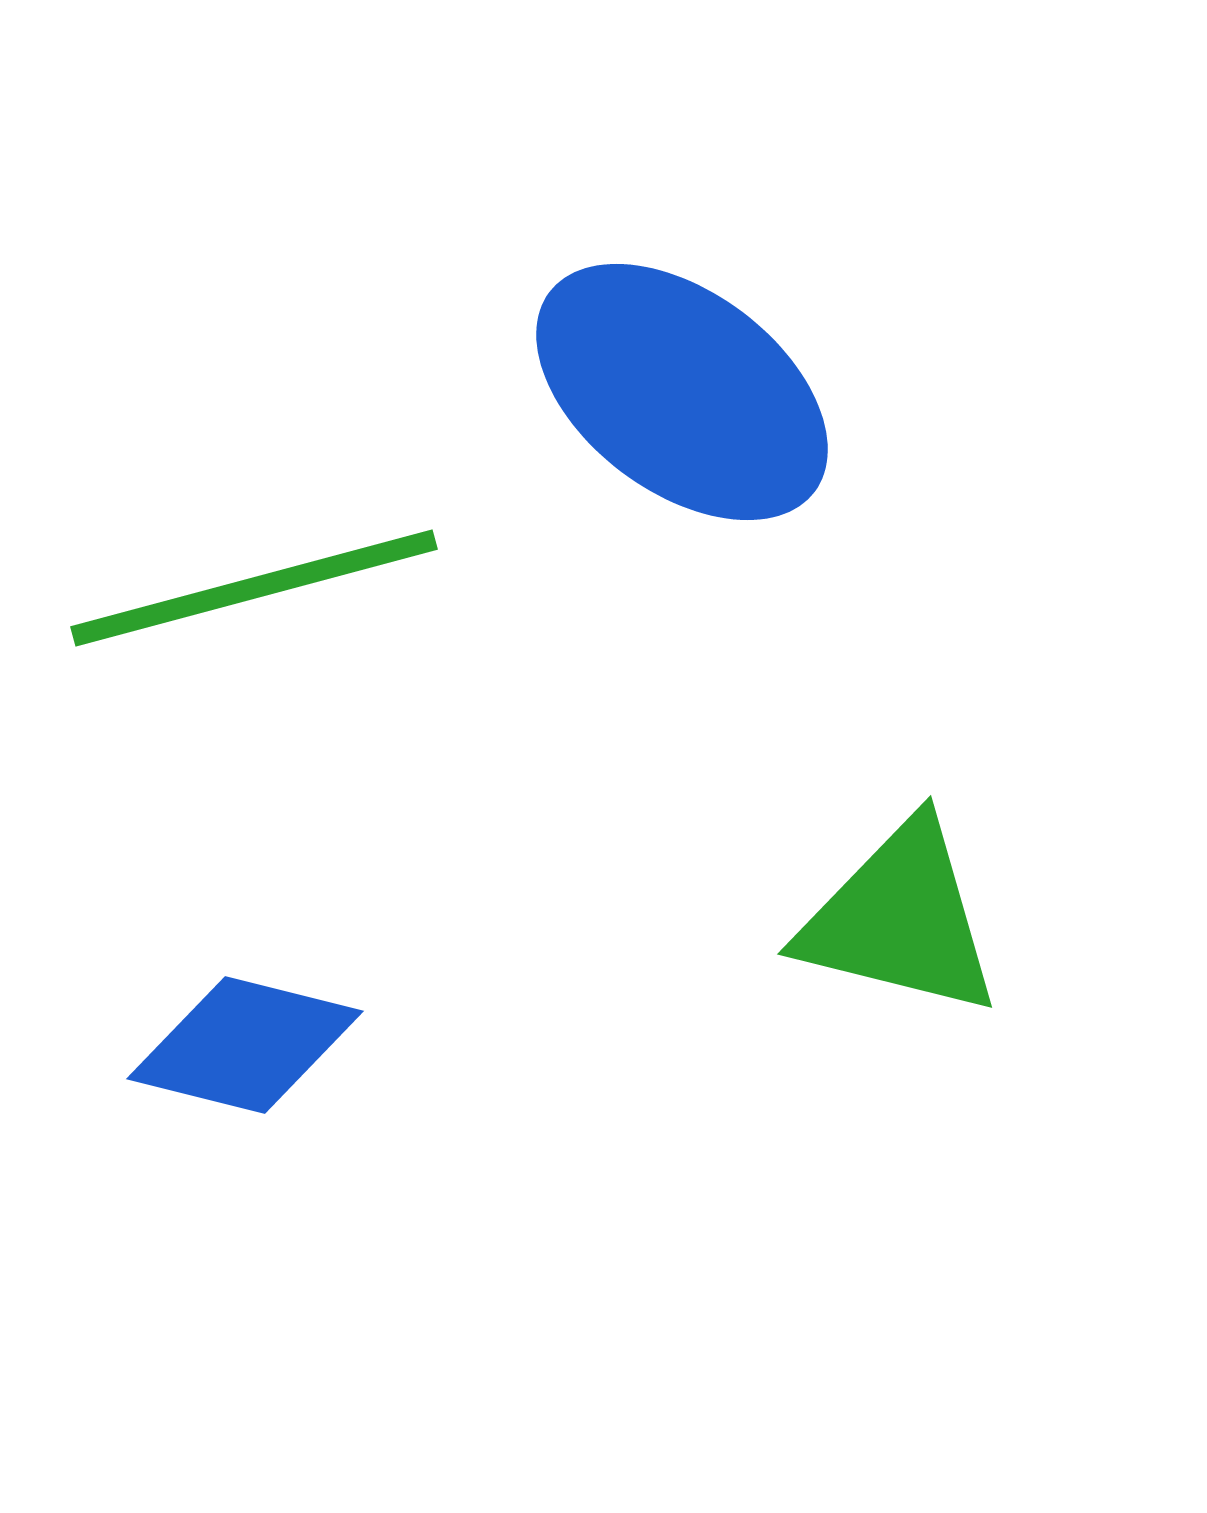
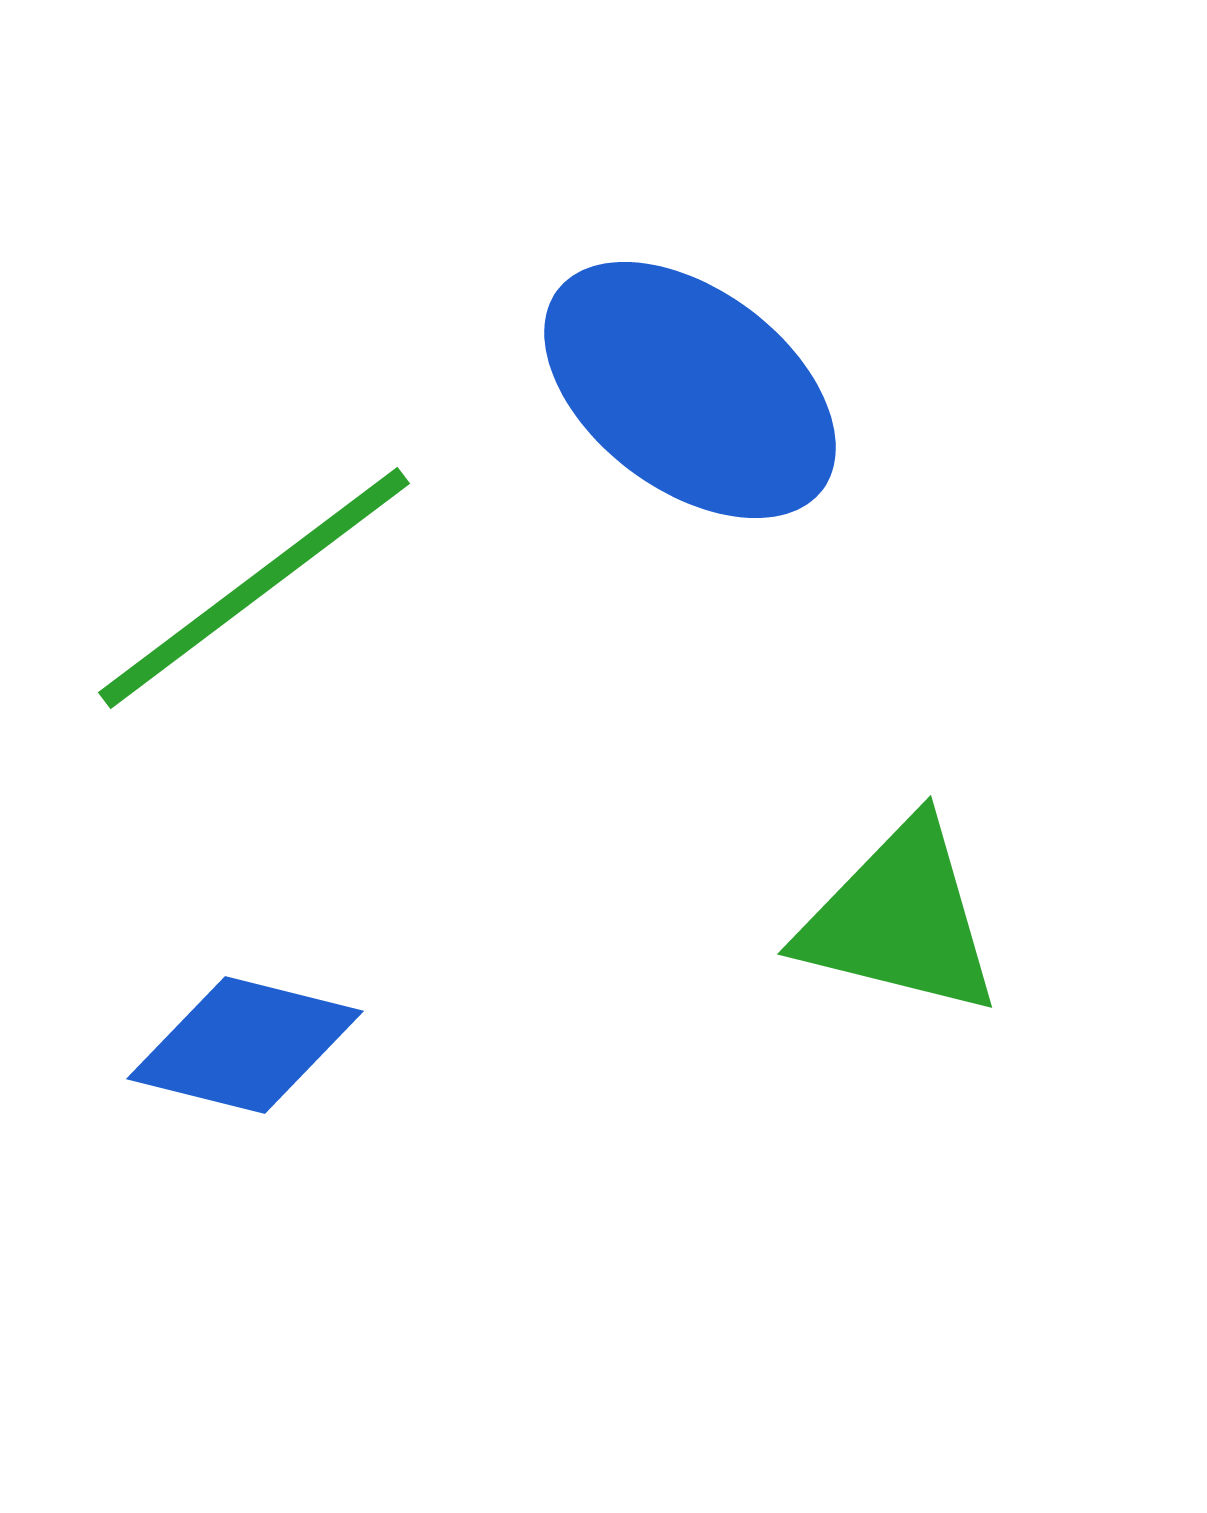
blue ellipse: moved 8 px right, 2 px up
green line: rotated 22 degrees counterclockwise
